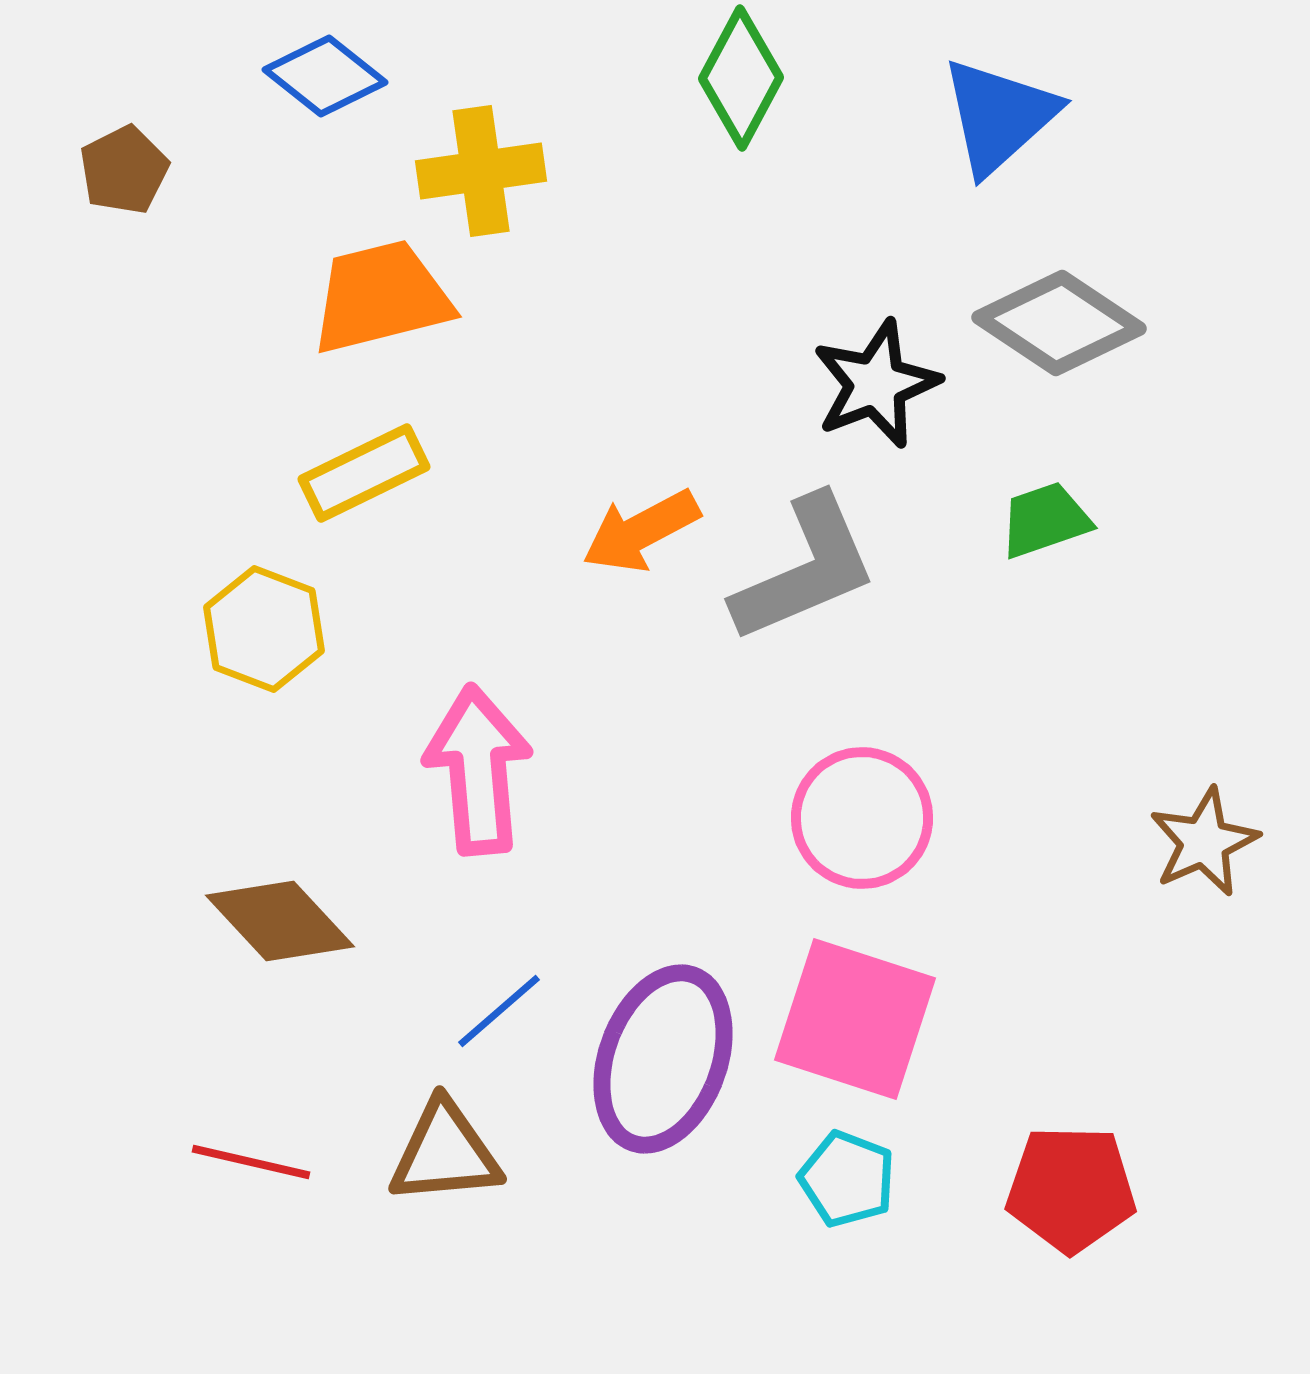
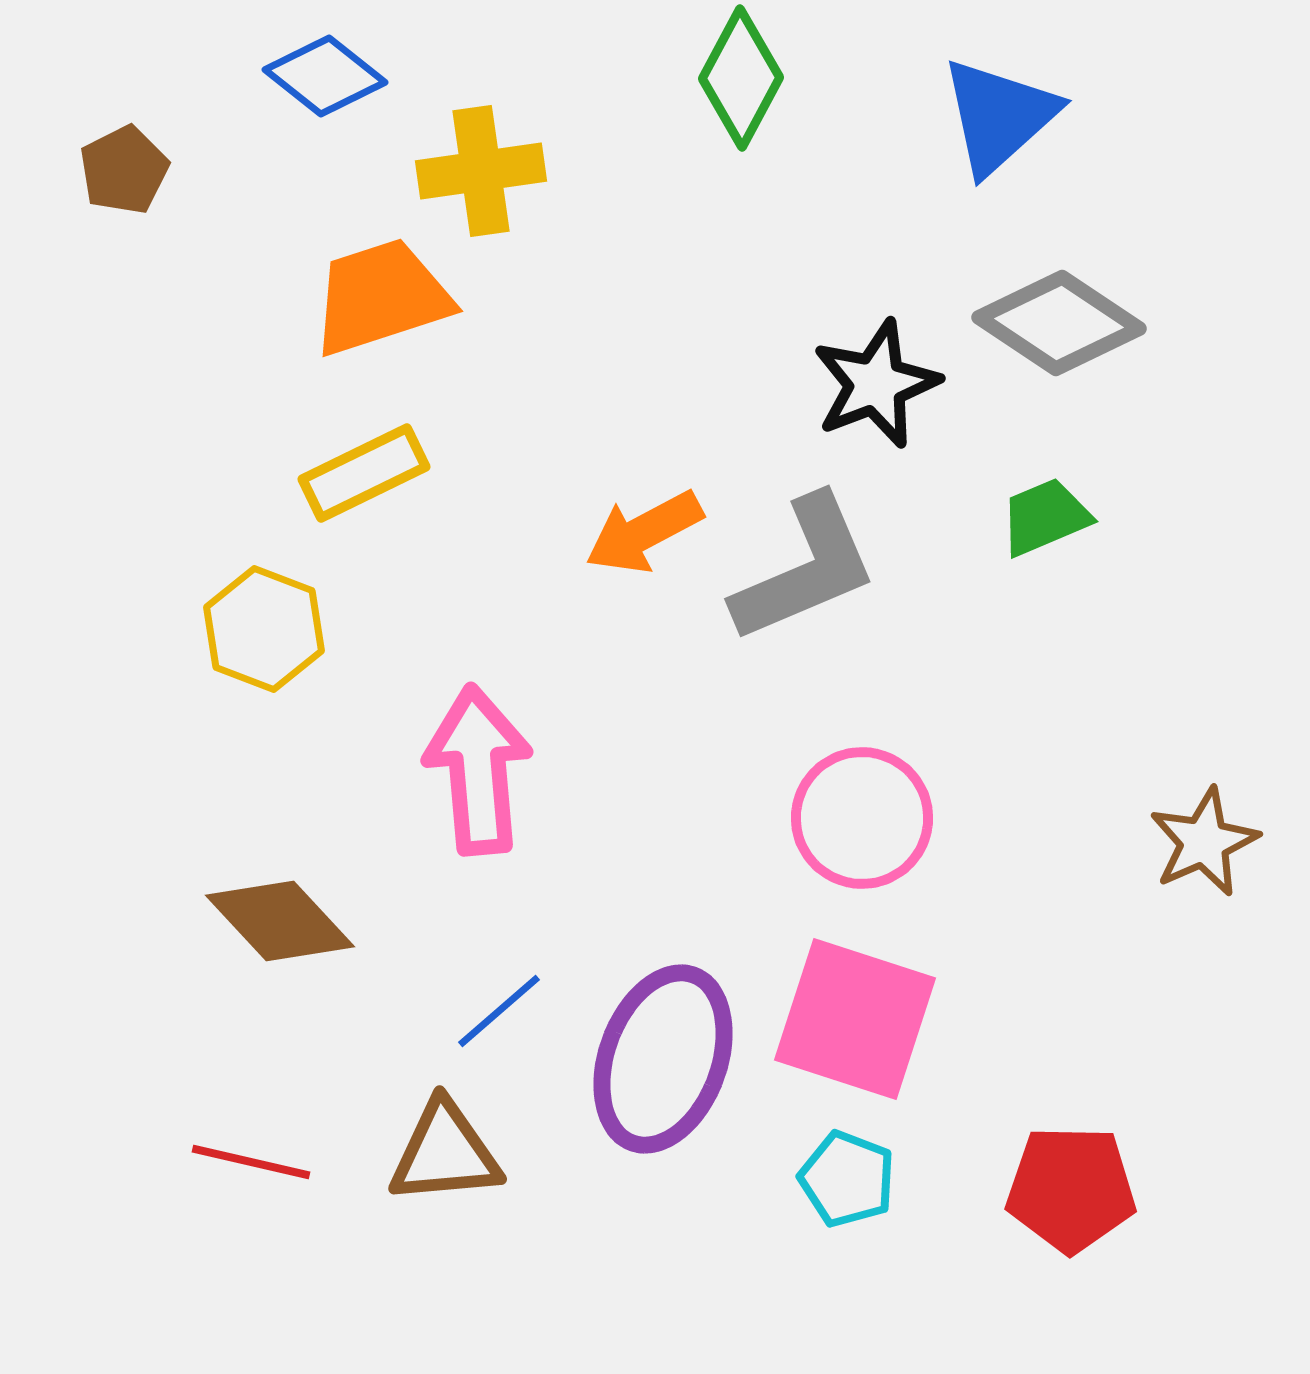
orange trapezoid: rotated 4 degrees counterclockwise
green trapezoid: moved 3 px up; rotated 4 degrees counterclockwise
orange arrow: moved 3 px right, 1 px down
